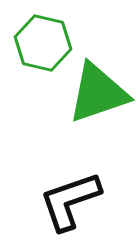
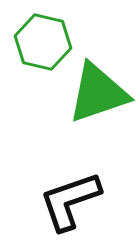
green hexagon: moved 1 px up
